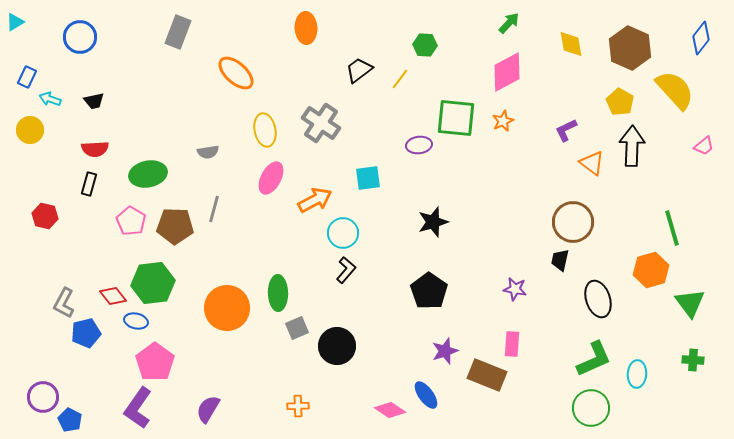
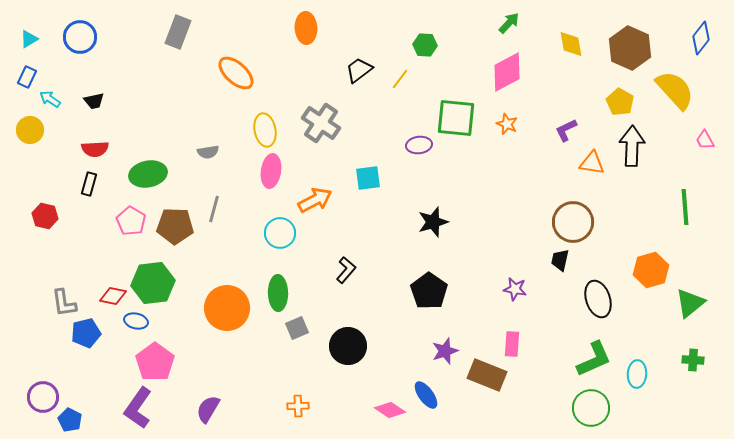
cyan triangle at (15, 22): moved 14 px right, 17 px down
cyan arrow at (50, 99): rotated 15 degrees clockwise
orange star at (503, 121): moved 4 px right, 3 px down; rotated 25 degrees counterclockwise
pink trapezoid at (704, 146): moved 1 px right, 6 px up; rotated 100 degrees clockwise
orange triangle at (592, 163): rotated 28 degrees counterclockwise
pink ellipse at (271, 178): moved 7 px up; rotated 20 degrees counterclockwise
green line at (672, 228): moved 13 px right, 21 px up; rotated 12 degrees clockwise
cyan circle at (343, 233): moved 63 px left
red diamond at (113, 296): rotated 40 degrees counterclockwise
gray L-shape at (64, 303): rotated 36 degrees counterclockwise
green triangle at (690, 303): rotated 28 degrees clockwise
black circle at (337, 346): moved 11 px right
